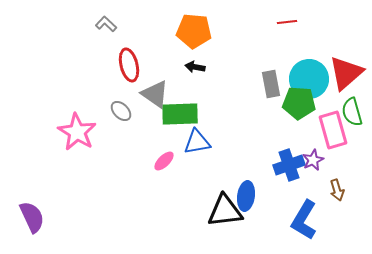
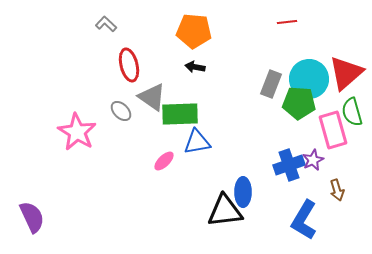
gray rectangle: rotated 32 degrees clockwise
gray triangle: moved 3 px left, 3 px down
blue ellipse: moved 3 px left, 4 px up; rotated 8 degrees counterclockwise
